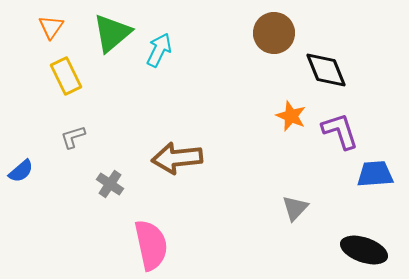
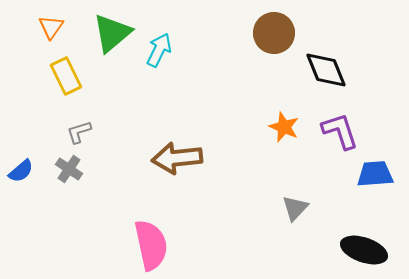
orange star: moved 7 px left, 11 px down
gray L-shape: moved 6 px right, 5 px up
gray cross: moved 41 px left, 15 px up
